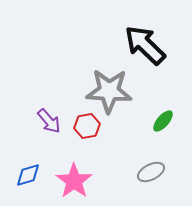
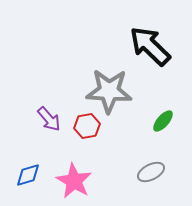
black arrow: moved 5 px right, 1 px down
purple arrow: moved 2 px up
pink star: rotated 6 degrees counterclockwise
